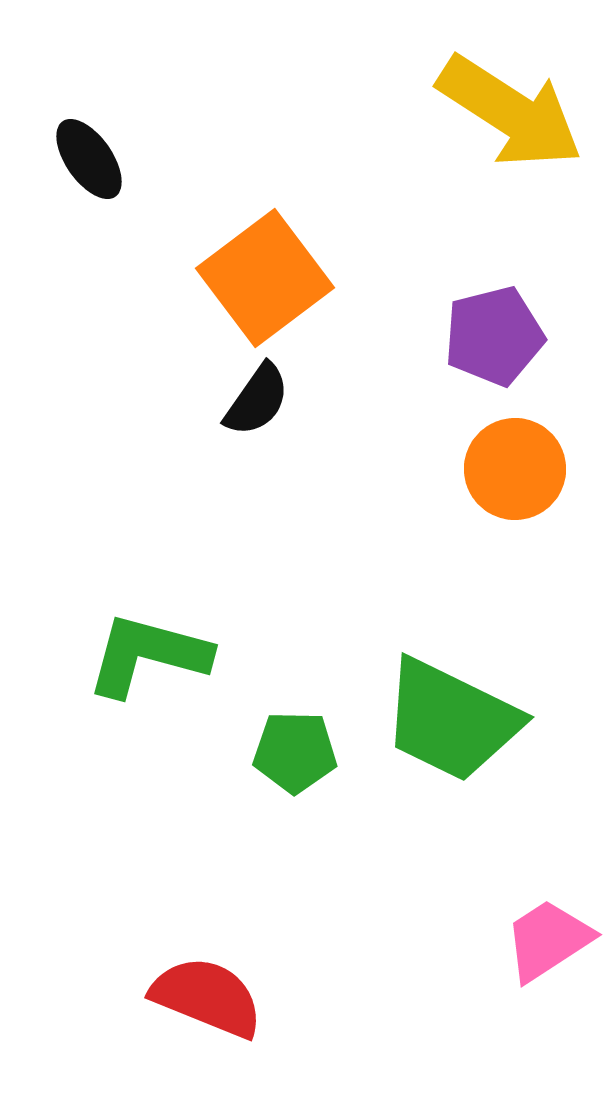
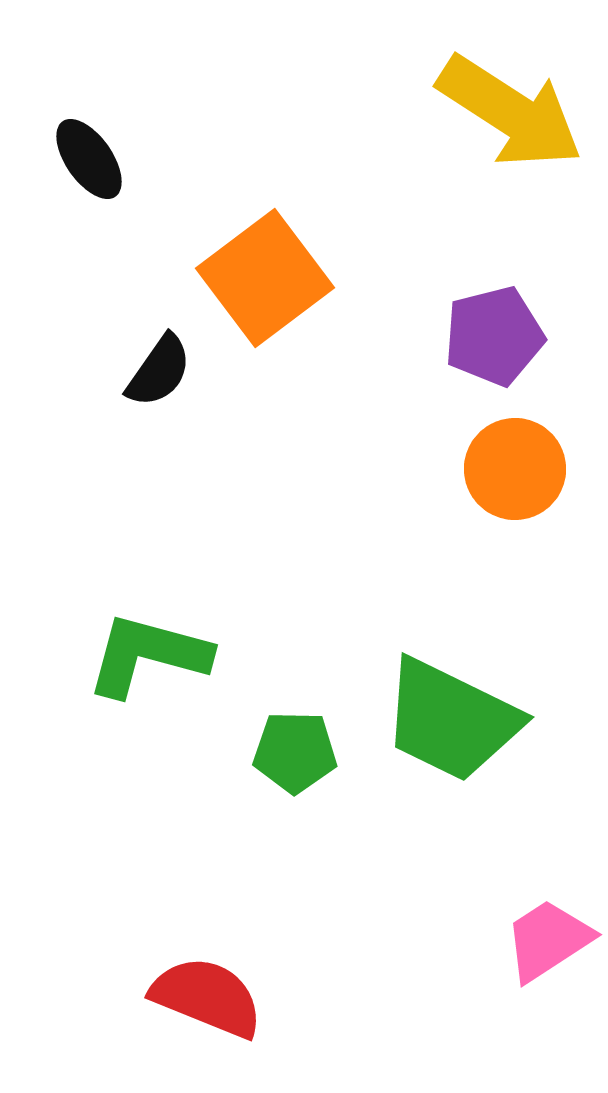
black semicircle: moved 98 px left, 29 px up
